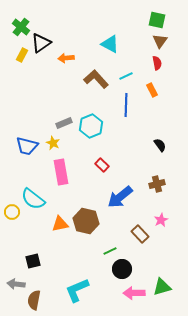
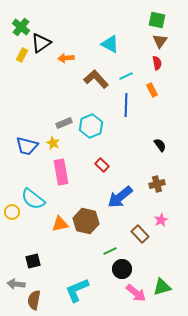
pink arrow: moved 2 px right; rotated 140 degrees counterclockwise
